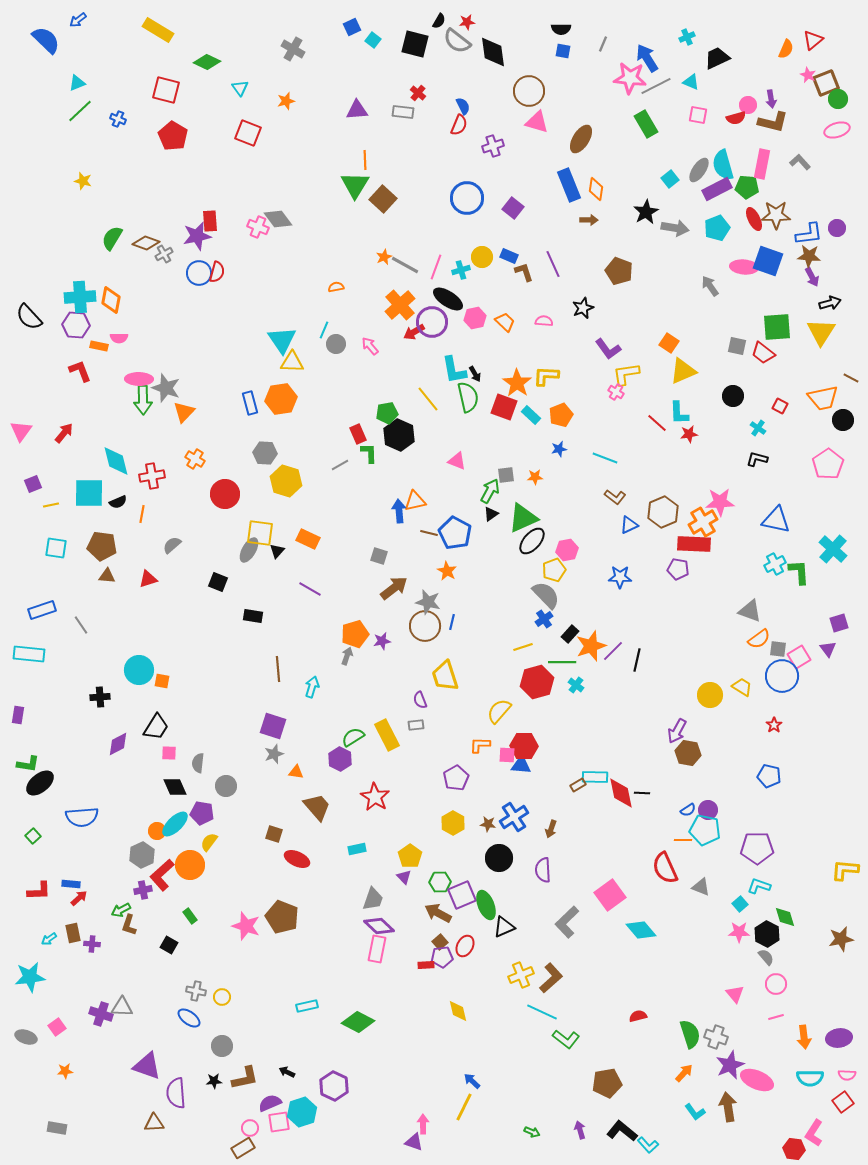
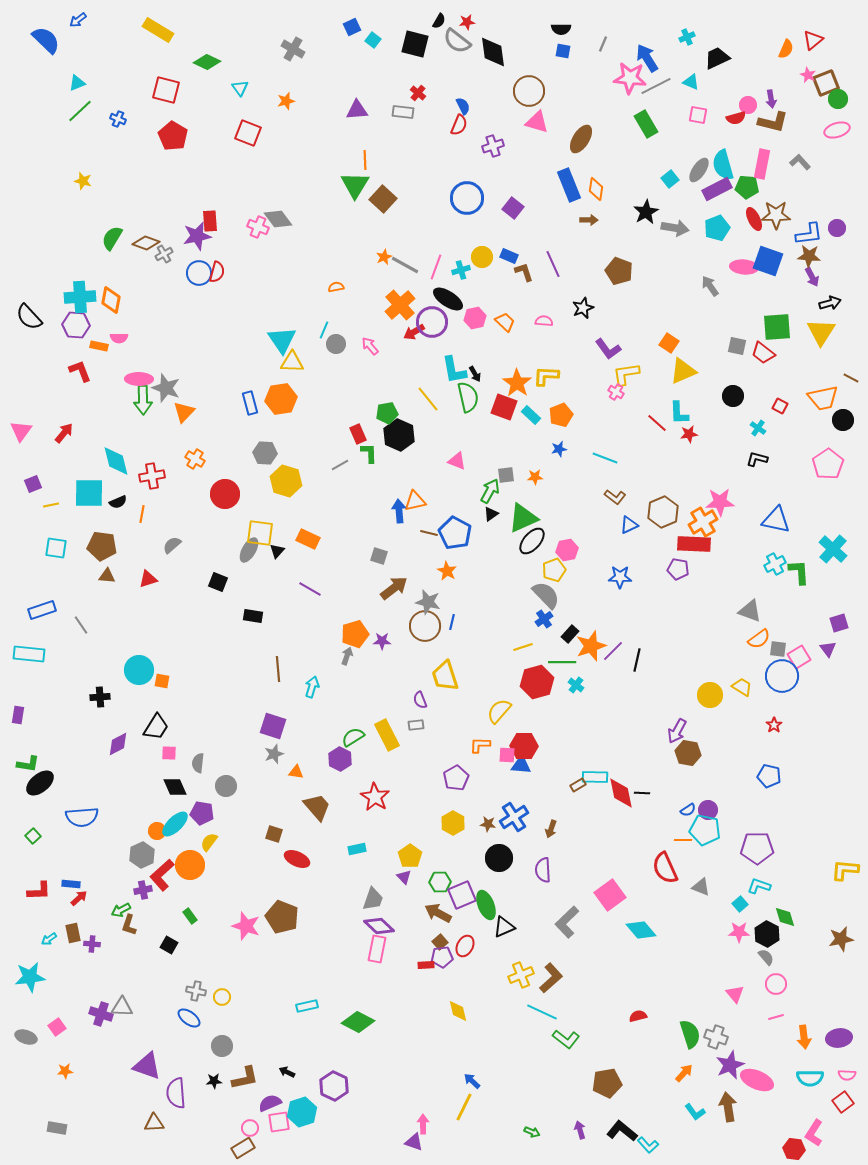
purple star at (382, 641): rotated 12 degrees clockwise
